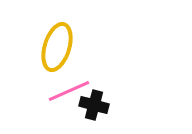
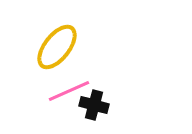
yellow ellipse: rotated 21 degrees clockwise
